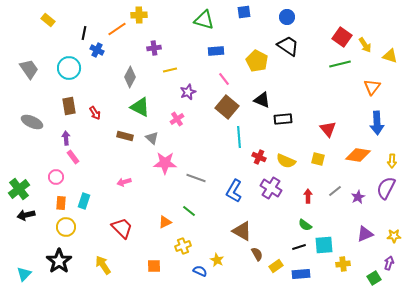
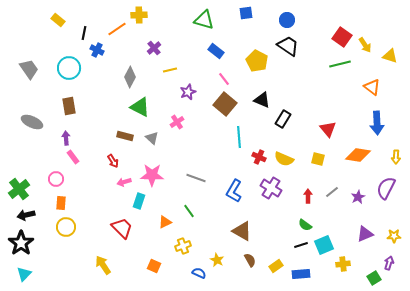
blue square at (244, 12): moved 2 px right, 1 px down
blue circle at (287, 17): moved 3 px down
yellow rectangle at (48, 20): moved 10 px right
purple cross at (154, 48): rotated 32 degrees counterclockwise
blue rectangle at (216, 51): rotated 42 degrees clockwise
orange triangle at (372, 87): rotated 30 degrees counterclockwise
brown square at (227, 107): moved 2 px left, 3 px up
red arrow at (95, 113): moved 18 px right, 48 px down
pink cross at (177, 119): moved 3 px down
black rectangle at (283, 119): rotated 54 degrees counterclockwise
yellow semicircle at (286, 161): moved 2 px left, 2 px up
yellow arrow at (392, 161): moved 4 px right, 4 px up
pink star at (165, 163): moved 13 px left, 12 px down
pink circle at (56, 177): moved 2 px down
gray line at (335, 191): moved 3 px left, 1 px down
cyan rectangle at (84, 201): moved 55 px right
green line at (189, 211): rotated 16 degrees clockwise
cyan square at (324, 245): rotated 18 degrees counterclockwise
black line at (299, 247): moved 2 px right, 2 px up
brown semicircle at (257, 254): moved 7 px left, 6 px down
black star at (59, 261): moved 38 px left, 18 px up
orange square at (154, 266): rotated 24 degrees clockwise
blue semicircle at (200, 271): moved 1 px left, 2 px down
